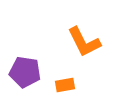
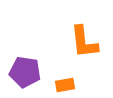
orange L-shape: rotated 21 degrees clockwise
